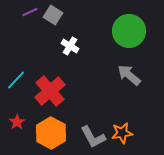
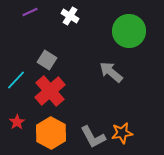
gray square: moved 6 px left, 45 px down
white cross: moved 30 px up
gray arrow: moved 18 px left, 3 px up
